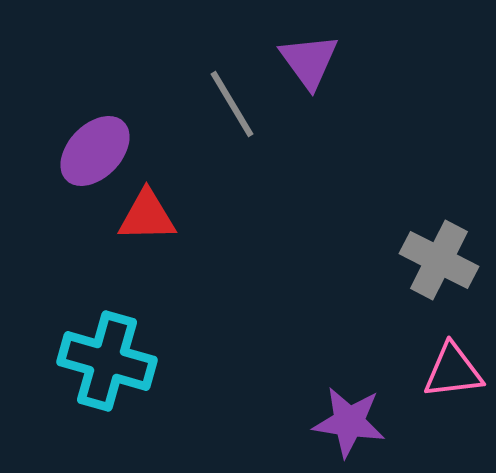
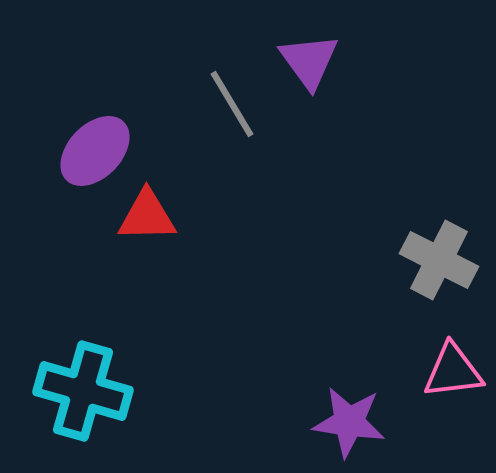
cyan cross: moved 24 px left, 30 px down
